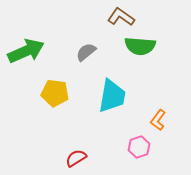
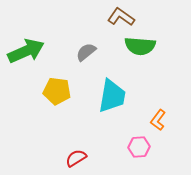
yellow pentagon: moved 2 px right, 2 px up
pink hexagon: rotated 15 degrees clockwise
